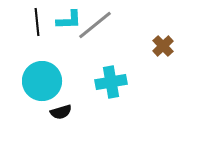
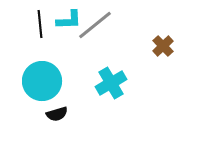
black line: moved 3 px right, 2 px down
cyan cross: moved 1 px down; rotated 20 degrees counterclockwise
black semicircle: moved 4 px left, 2 px down
